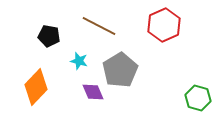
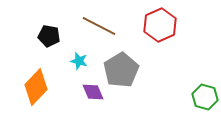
red hexagon: moved 4 px left
gray pentagon: moved 1 px right
green hexagon: moved 7 px right, 1 px up
